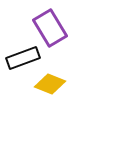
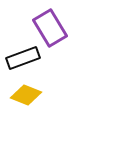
yellow diamond: moved 24 px left, 11 px down
